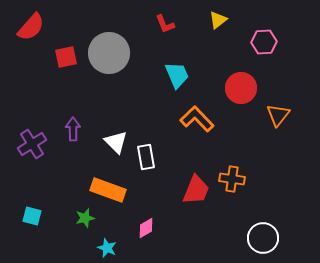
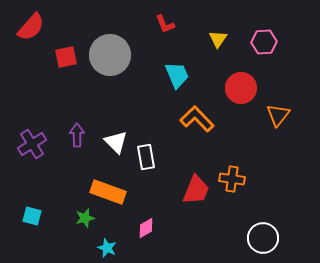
yellow triangle: moved 19 px down; rotated 18 degrees counterclockwise
gray circle: moved 1 px right, 2 px down
purple arrow: moved 4 px right, 6 px down
orange rectangle: moved 2 px down
